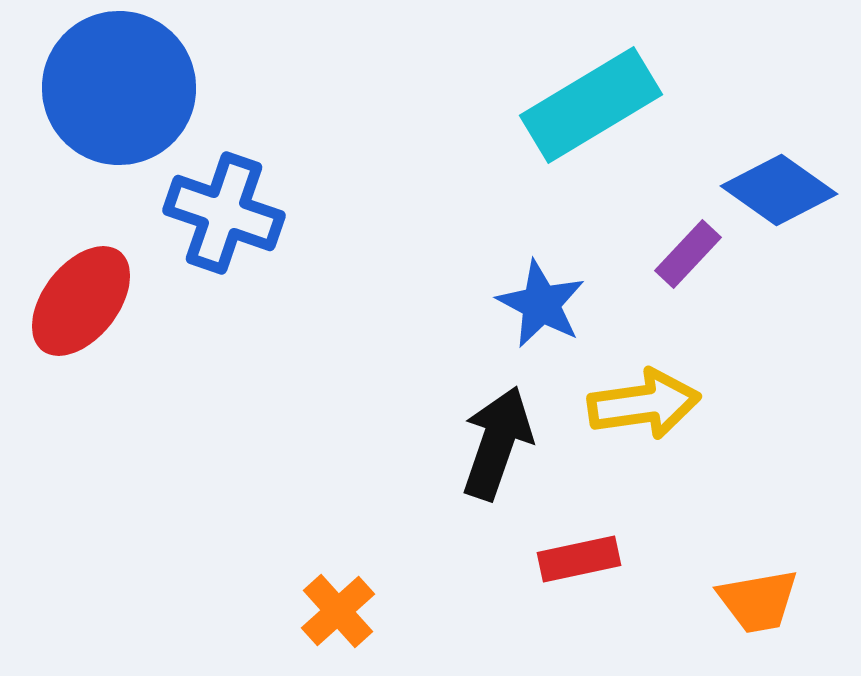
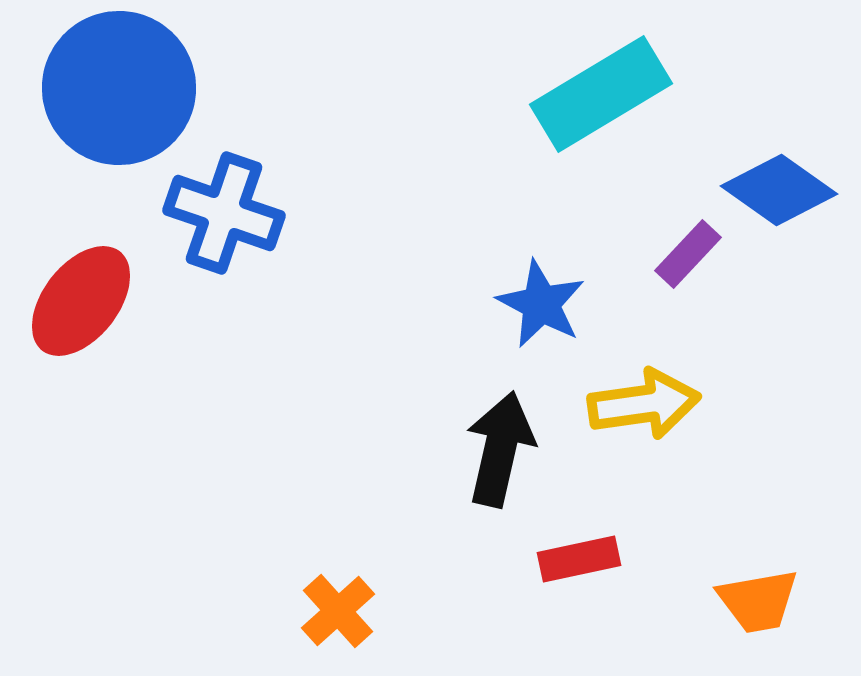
cyan rectangle: moved 10 px right, 11 px up
black arrow: moved 3 px right, 6 px down; rotated 6 degrees counterclockwise
